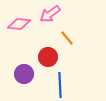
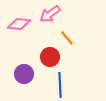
red circle: moved 2 px right
